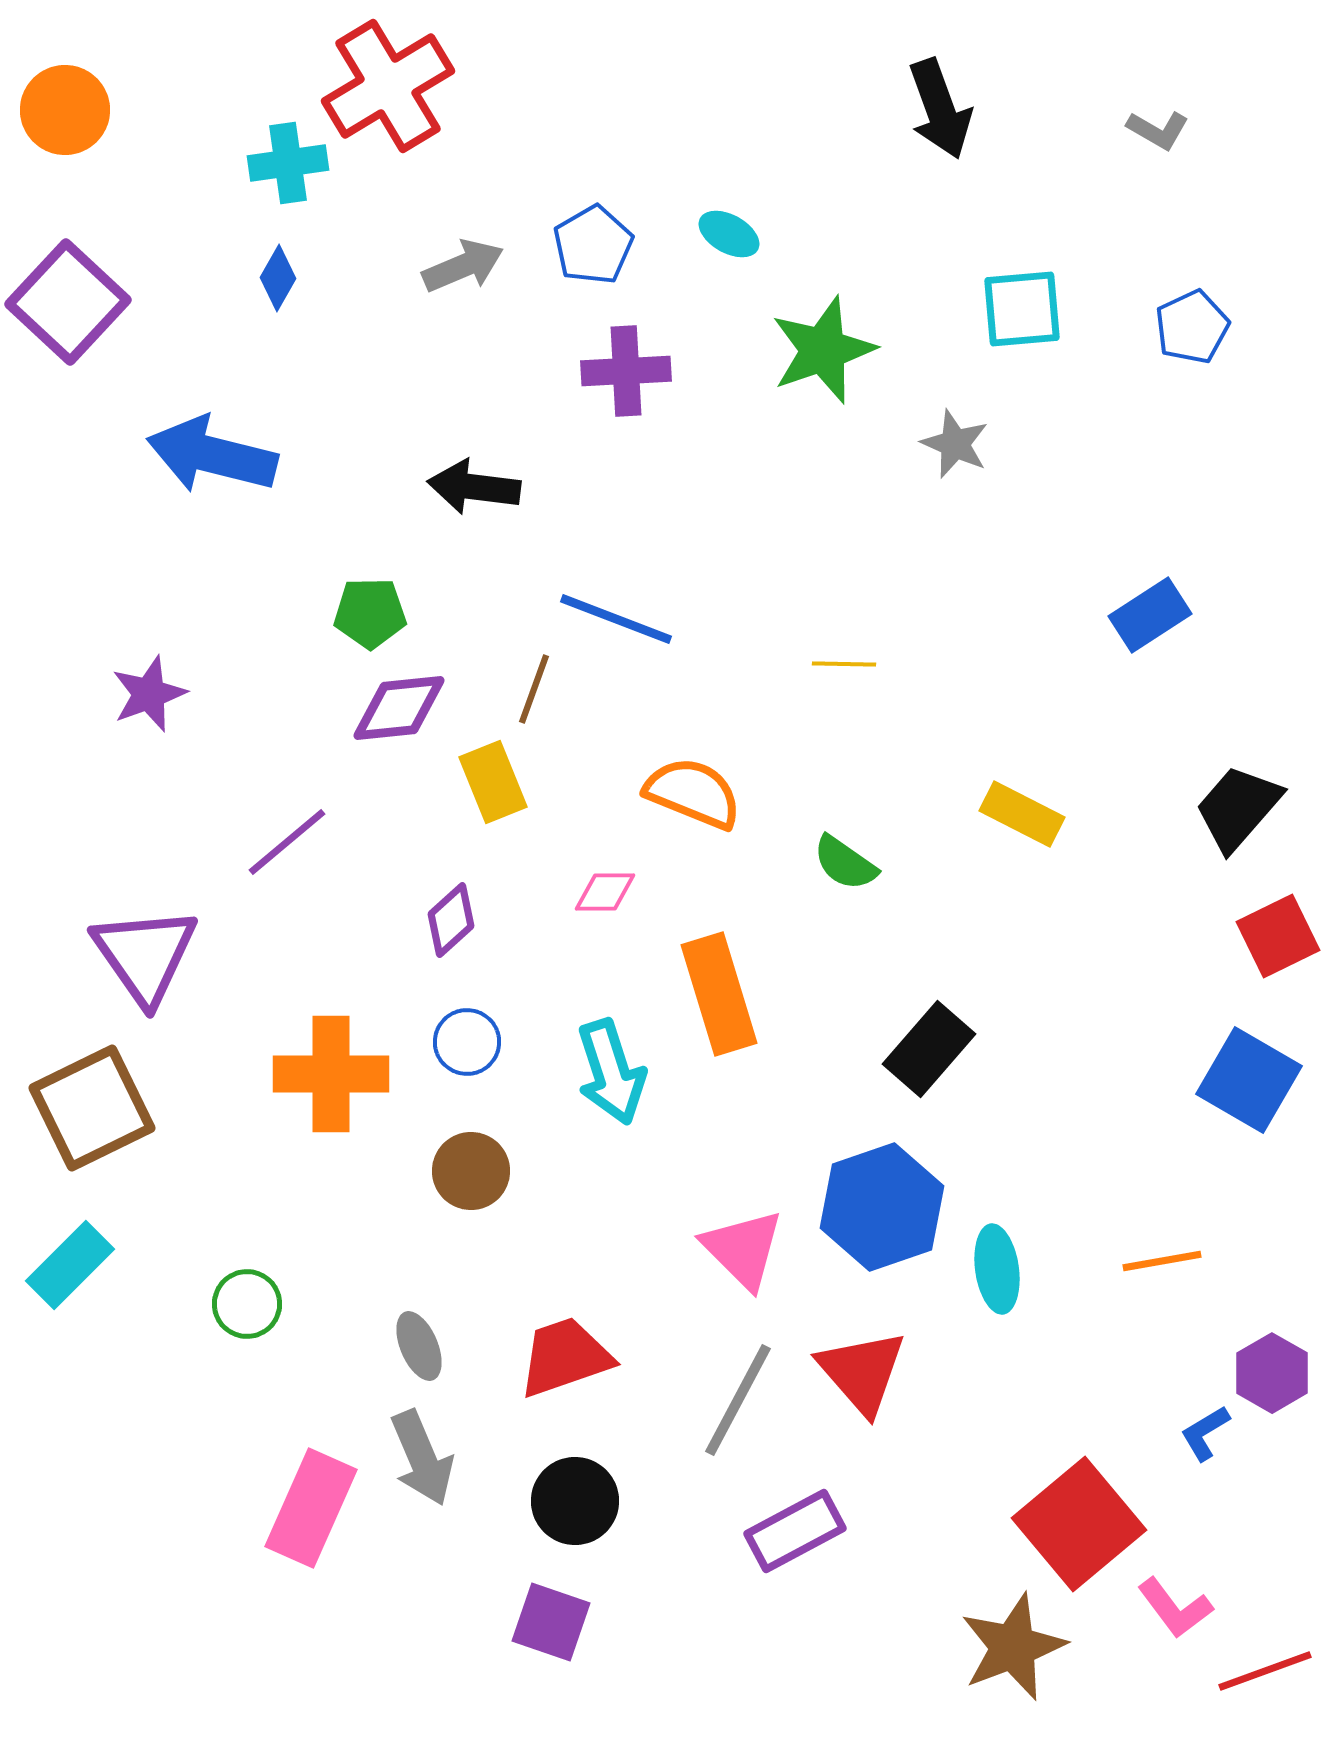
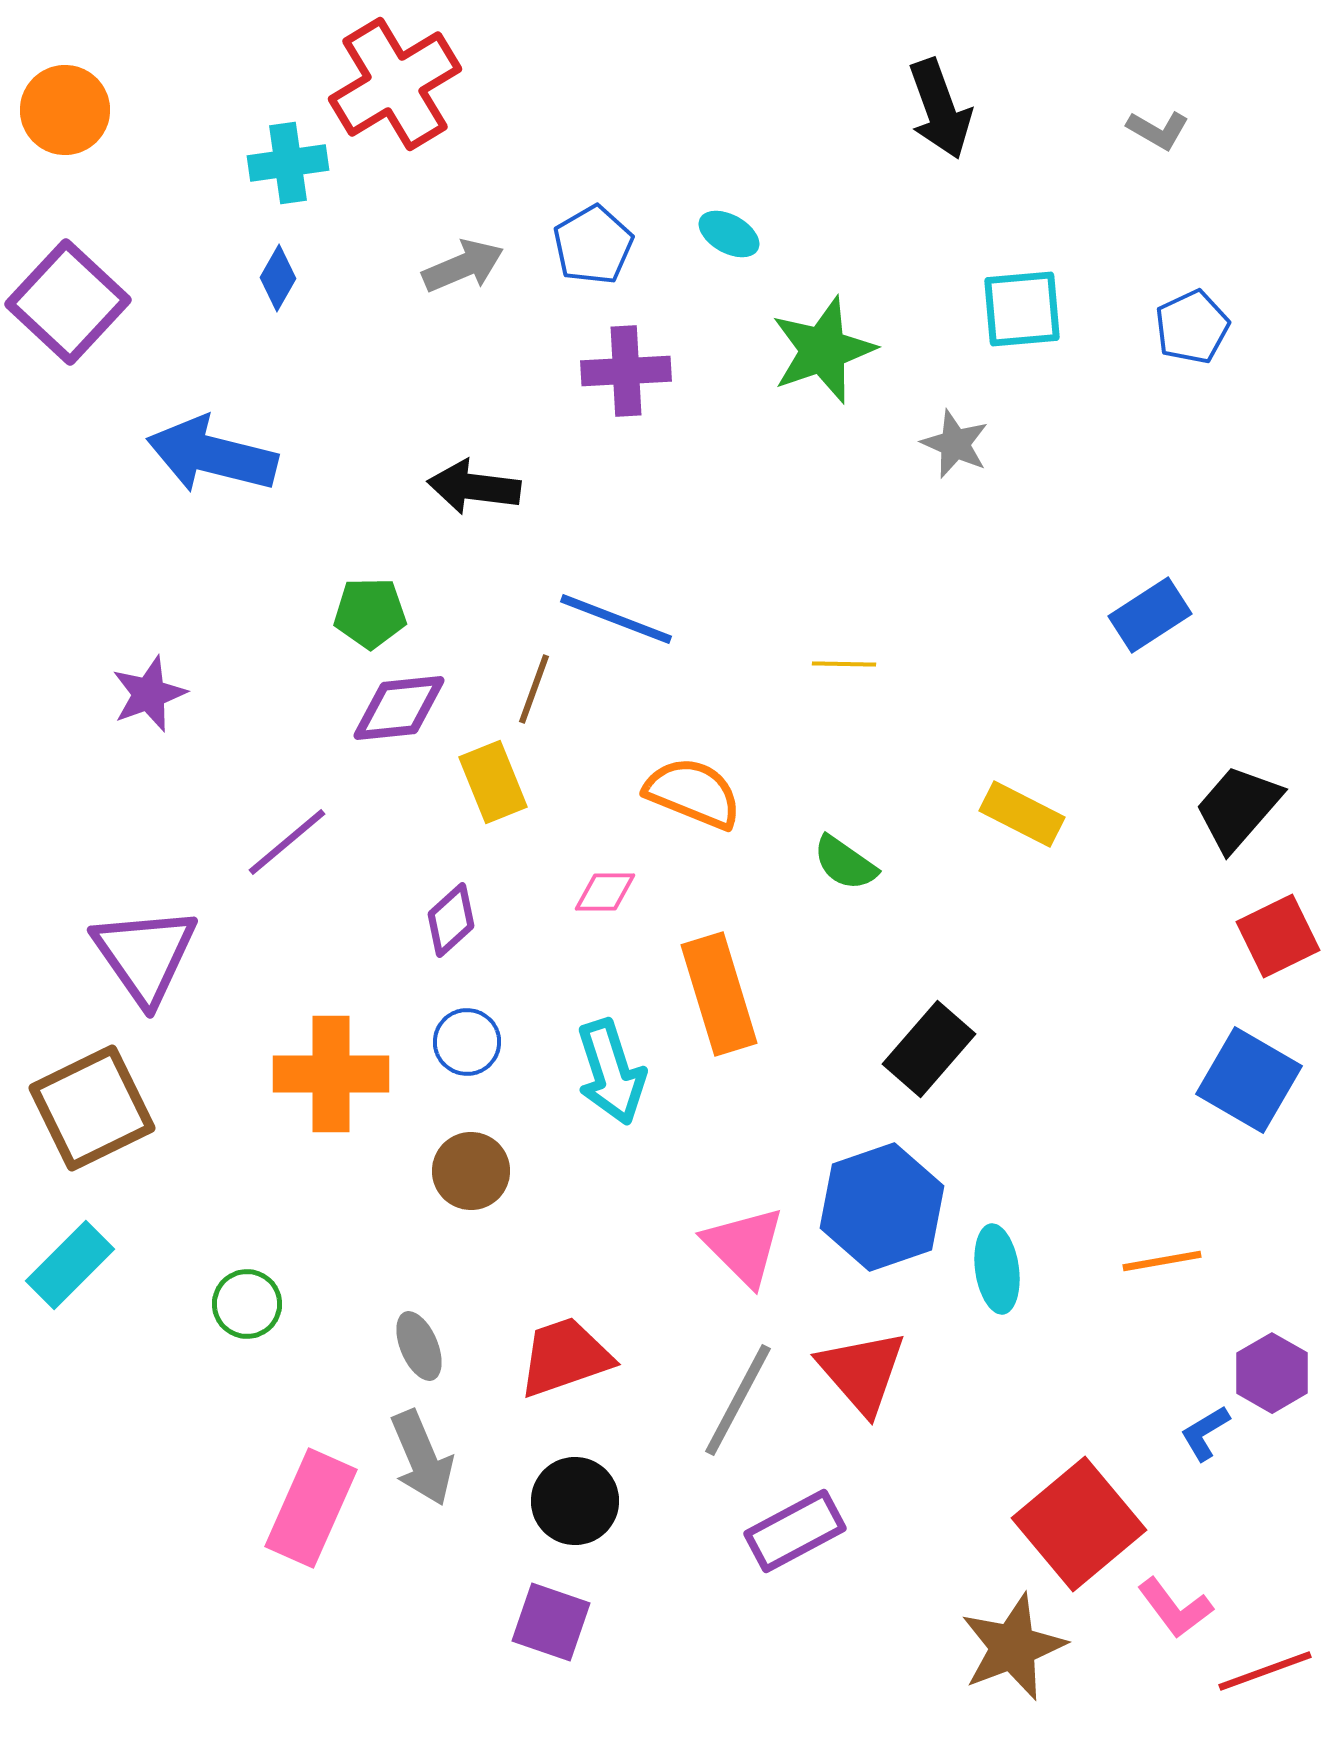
red cross at (388, 86): moved 7 px right, 2 px up
pink triangle at (743, 1249): moved 1 px right, 3 px up
